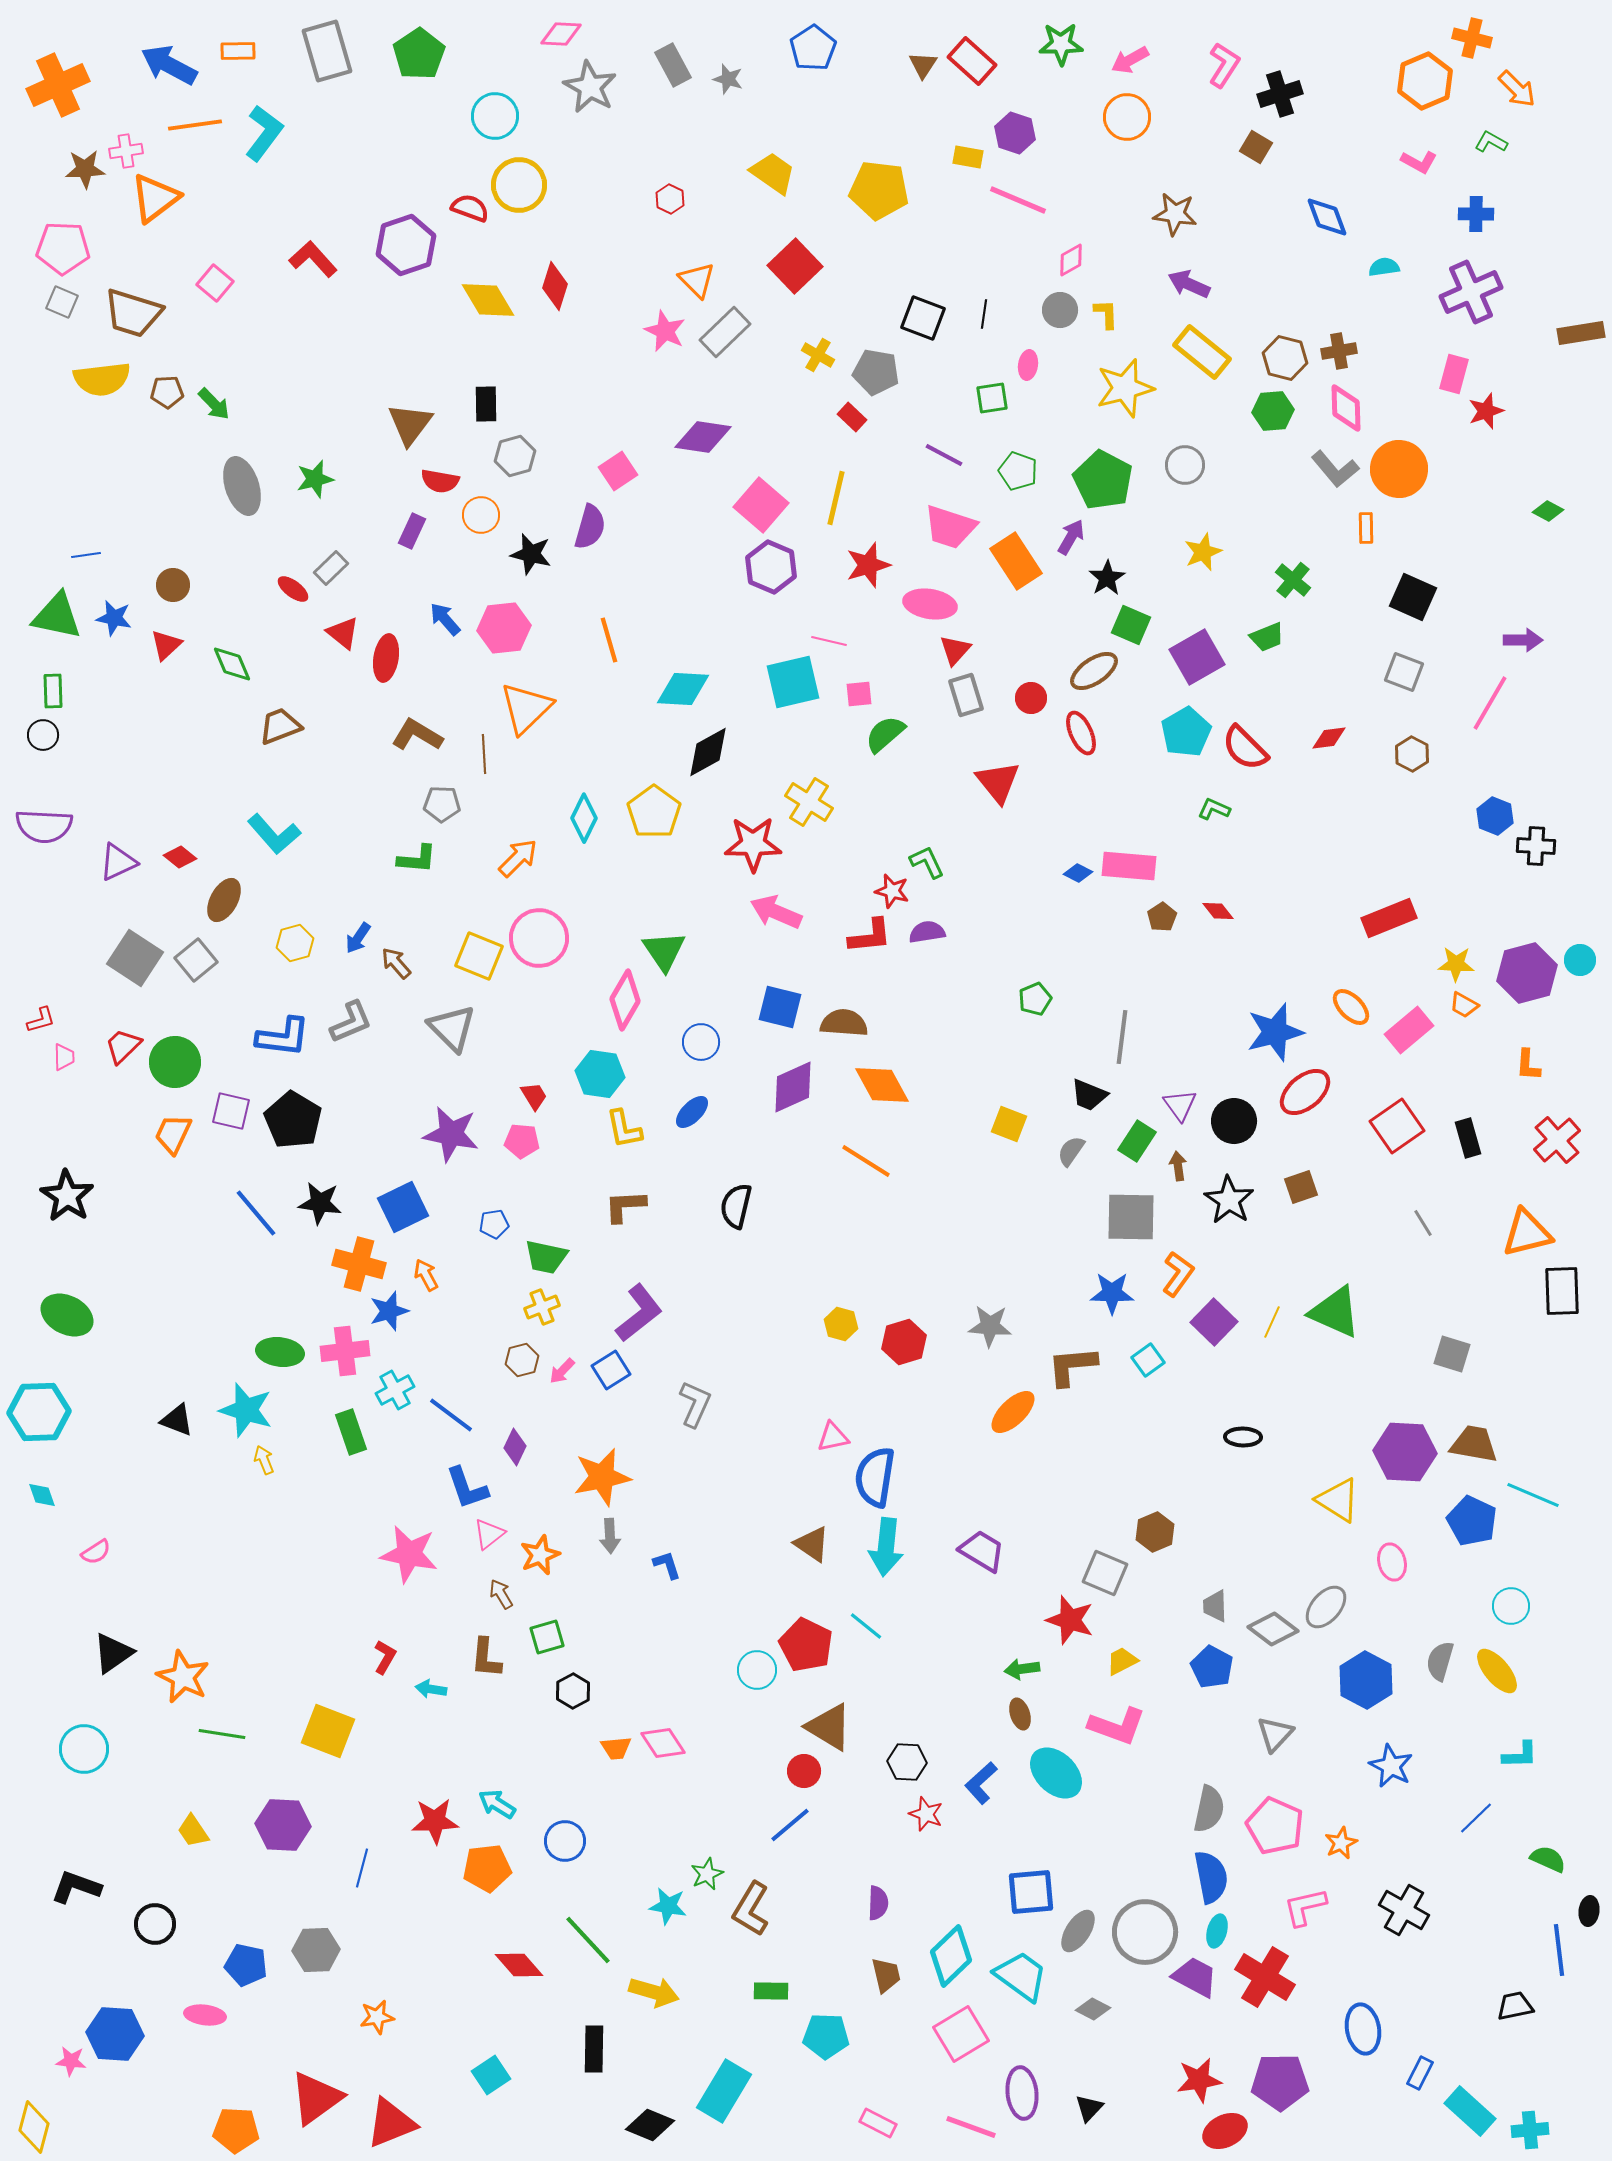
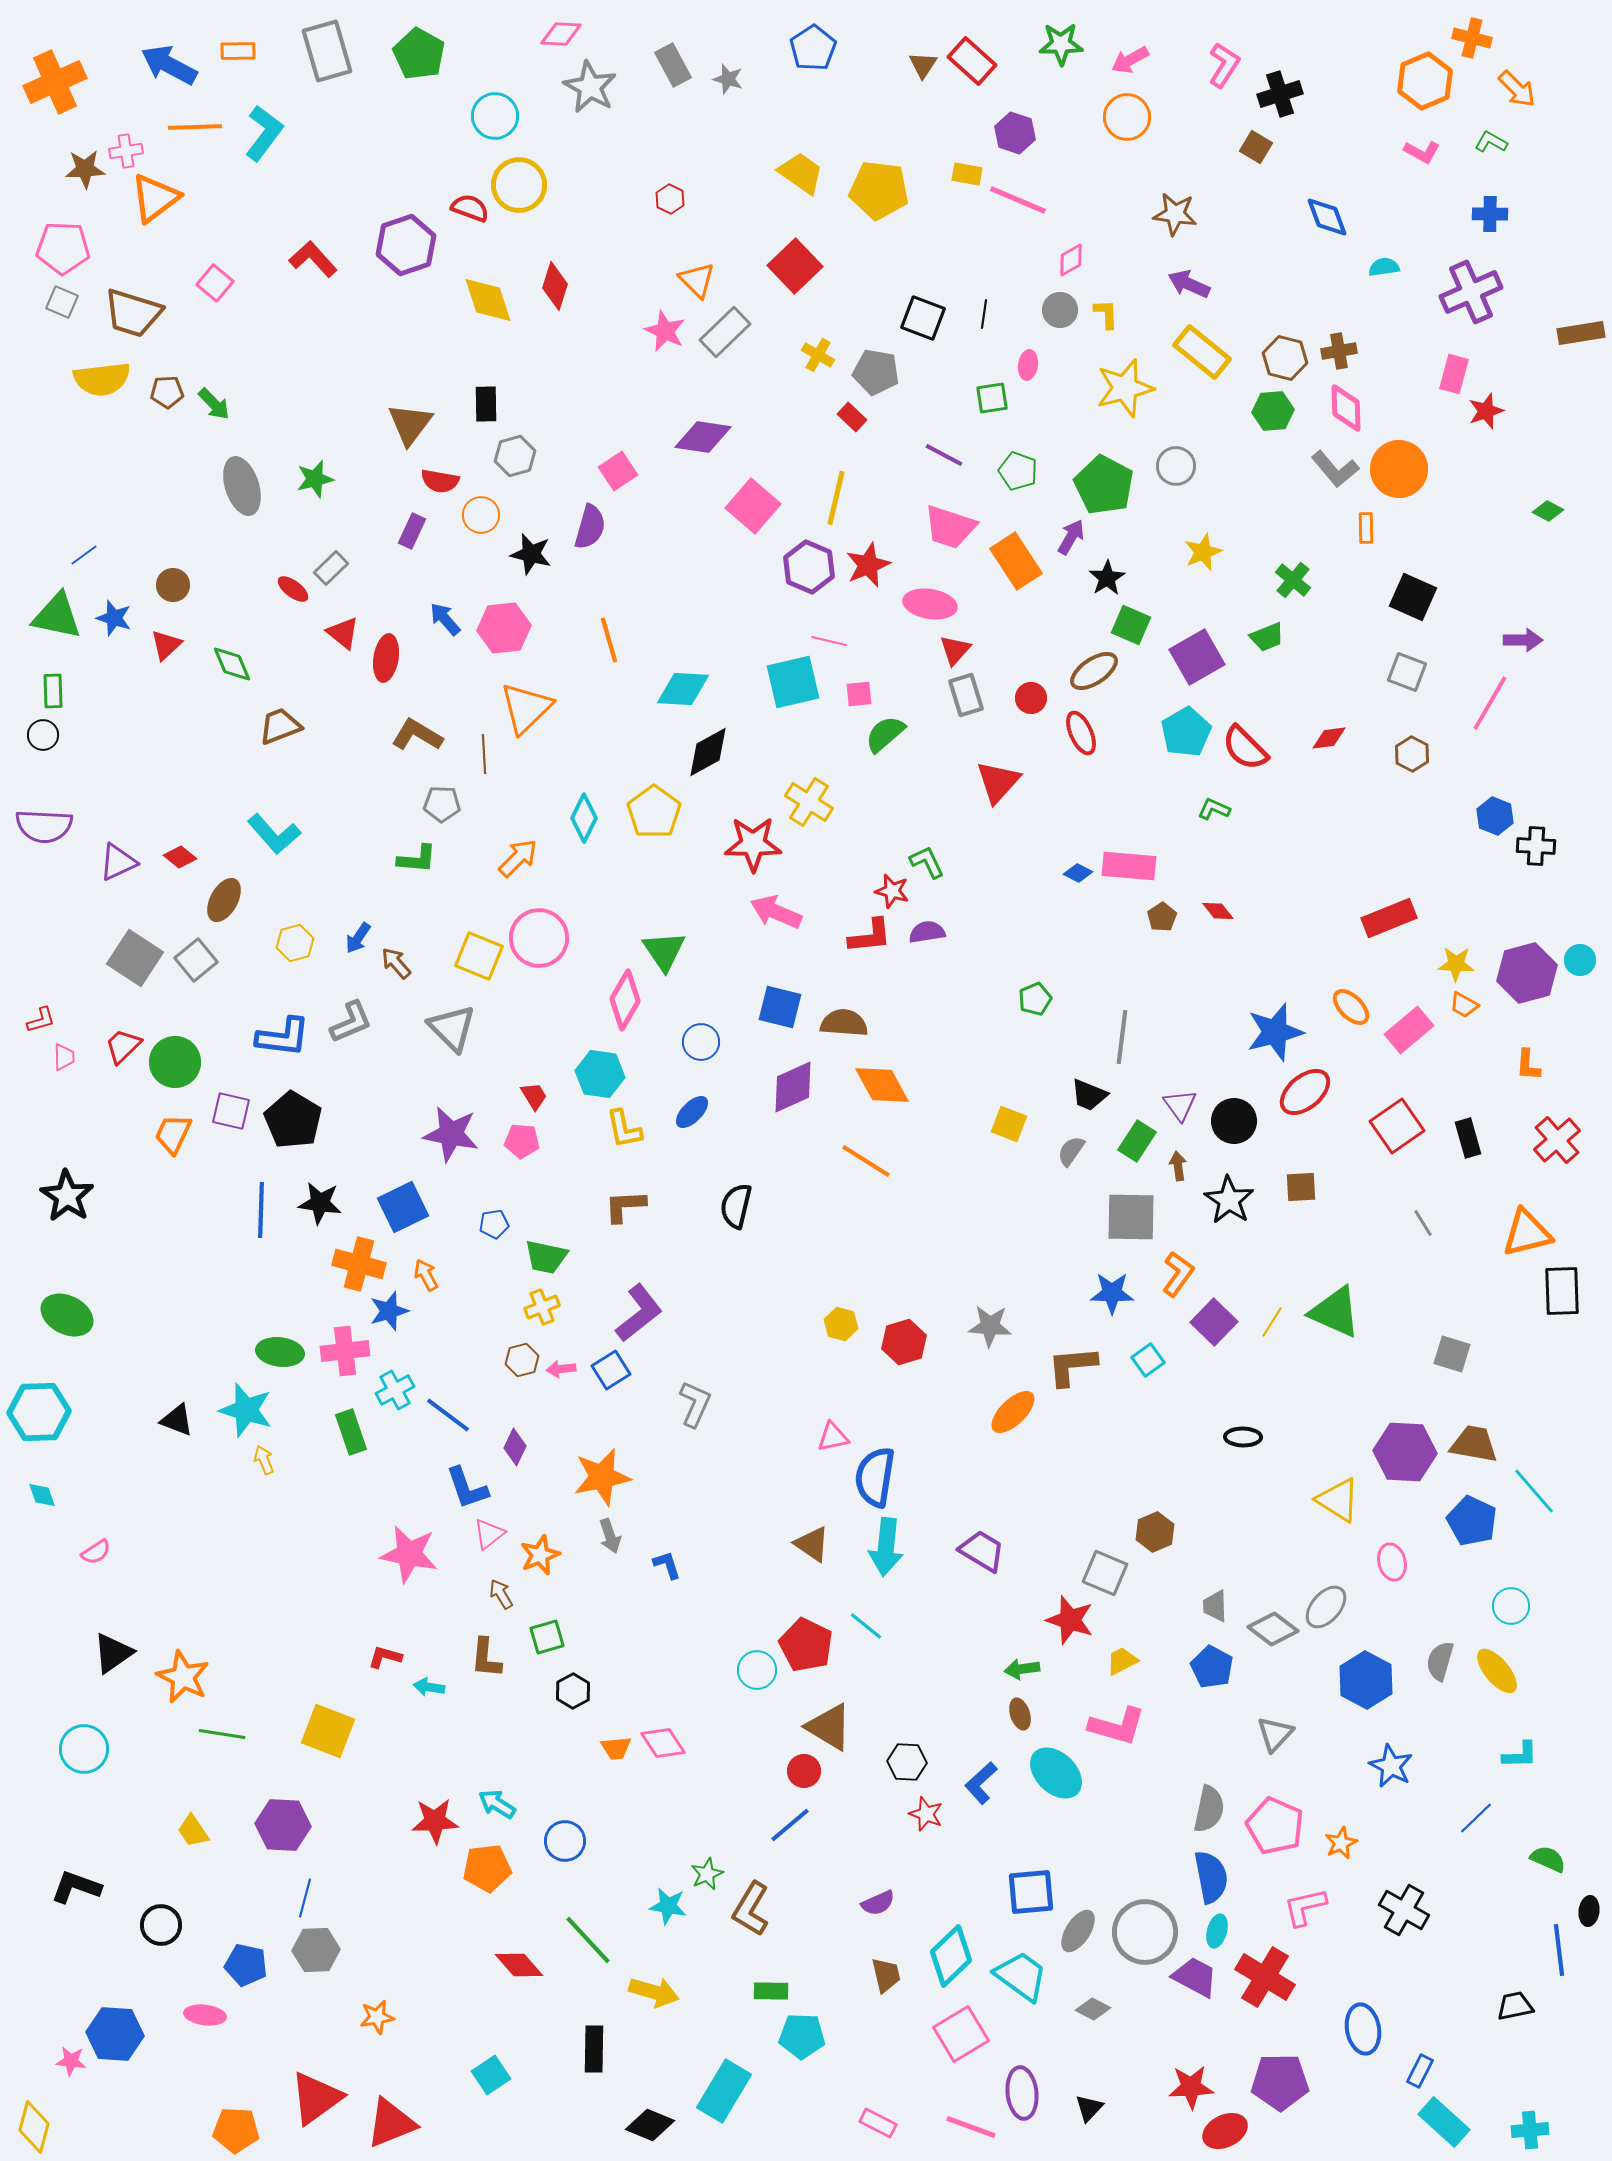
green pentagon at (419, 54): rotated 9 degrees counterclockwise
orange cross at (58, 85): moved 3 px left, 3 px up
orange line at (195, 125): moved 2 px down; rotated 6 degrees clockwise
yellow rectangle at (968, 157): moved 1 px left, 17 px down
pink L-shape at (1419, 162): moved 3 px right, 10 px up
yellow trapezoid at (773, 173): moved 28 px right
blue cross at (1476, 214): moved 14 px right
yellow diamond at (488, 300): rotated 12 degrees clockwise
gray circle at (1185, 465): moved 9 px left, 1 px down
green pentagon at (1103, 480): moved 1 px right, 5 px down
pink square at (761, 505): moved 8 px left, 1 px down
blue line at (86, 555): moved 2 px left; rotated 28 degrees counterclockwise
red star at (868, 565): rotated 6 degrees counterclockwise
purple hexagon at (771, 567): moved 38 px right
blue star at (114, 618): rotated 6 degrees clockwise
gray square at (1404, 672): moved 3 px right
red triangle at (998, 782): rotated 21 degrees clockwise
brown square at (1301, 1187): rotated 16 degrees clockwise
blue line at (256, 1213): moved 5 px right, 3 px up; rotated 42 degrees clockwise
yellow line at (1272, 1322): rotated 8 degrees clockwise
pink arrow at (562, 1371): moved 1 px left, 2 px up; rotated 40 degrees clockwise
blue line at (451, 1415): moved 3 px left
cyan line at (1533, 1495): moved 1 px right, 4 px up; rotated 26 degrees clockwise
gray arrow at (610, 1536): rotated 16 degrees counterclockwise
red L-shape at (385, 1657): rotated 104 degrees counterclockwise
cyan arrow at (431, 1689): moved 2 px left, 2 px up
pink L-shape at (1117, 1726): rotated 4 degrees counterclockwise
blue line at (362, 1868): moved 57 px left, 30 px down
purple semicircle at (878, 1903): rotated 64 degrees clockwise
black circle at (155, 1924): moved 6 px right, 1 px down
cyan pentagon at (826, 2036): moved 24 px left
blue rectangle at (1420, 2073): moved 2 px up
red star at (1199, 2080): moved 8 px left, 7 px down; rotated 6 degrees clockwise
cyan rectangle at (1470, 2111): moved 26 px left, 11 px down
